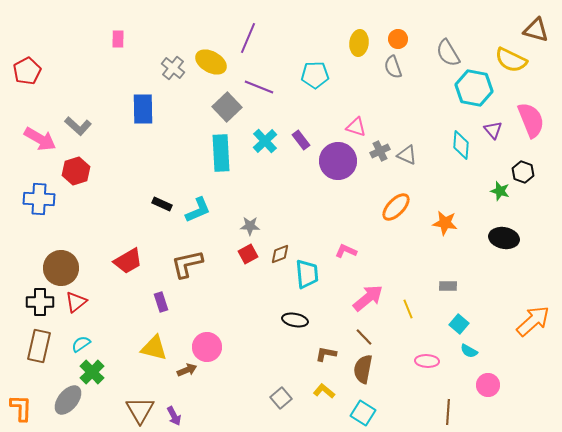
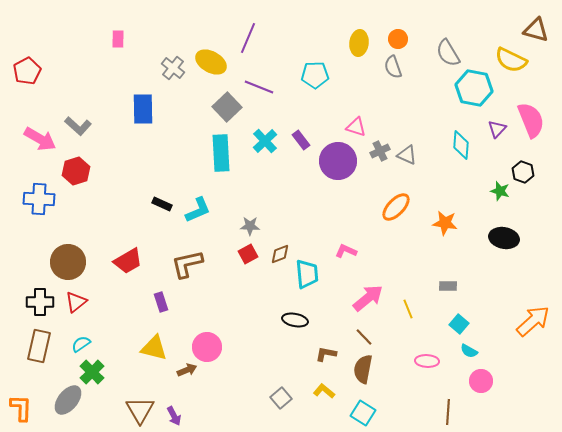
purple triangle at (493, 130): moved 4 px right, 1 px up; rotated 24 degrees clockwise
brown circle at (61, 268): moved 7 px right, 6 px up
pink circle at (488, 385): moved 7 px left, 4 px up
